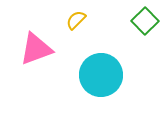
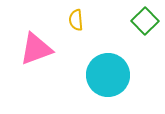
yellow semicircle: rotated 50 degrees counterclockwise
cyan circle: moved 7 px right
